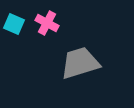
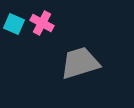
pink cross: moved 5 px left
